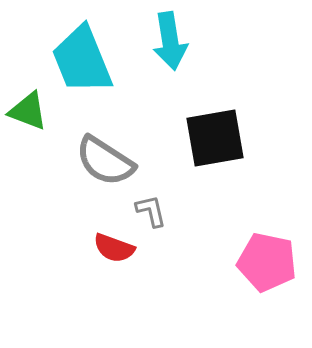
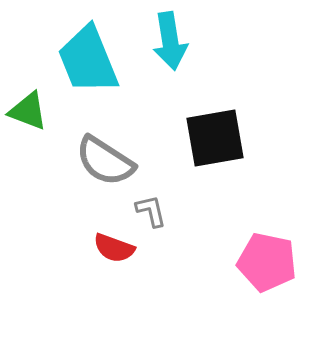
cyan trapezoid: moved 6 px right
